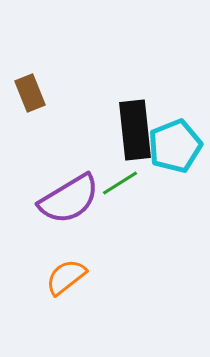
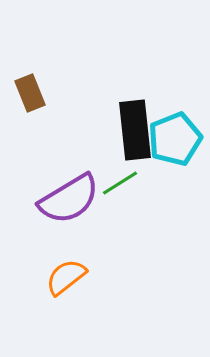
cyan pentagon: moved 7 px up
